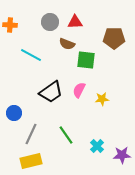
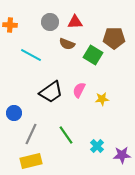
green square: moved 7 px right, 5 px up; rotated 24 degrees clockwise
